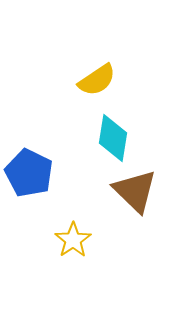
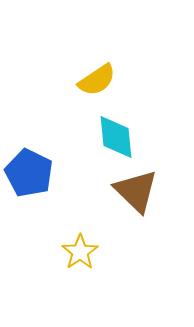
cyan diamond: moved 3 px right, 1 px up; rotated 15 degrees counterclockwise
brown triangle: moved 1 px right
yellow star: moved 7 px right, 12 px down
